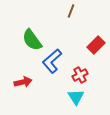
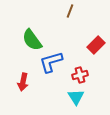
brown line: moved 1 px left
blue L-shape: moved 1 px left, 1 px down; rotated 25 degrees clockwise
red cross: rotated 14 degrees clockwise
red arrow: rotated 114 degrees clockwise
